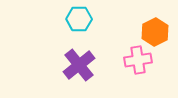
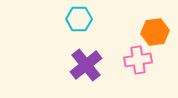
orange hexagon: rotated 20 degrees clockwise
purple cross: moved 7 px right
